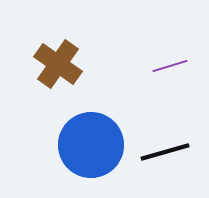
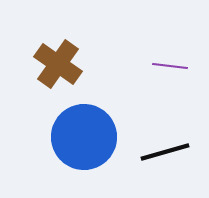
purple line: rotated 24 degrees clockwise
blue circle: moved 7 px left, 8 px up
